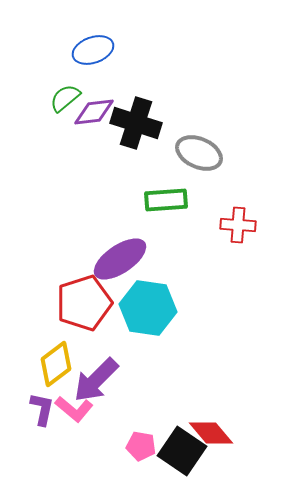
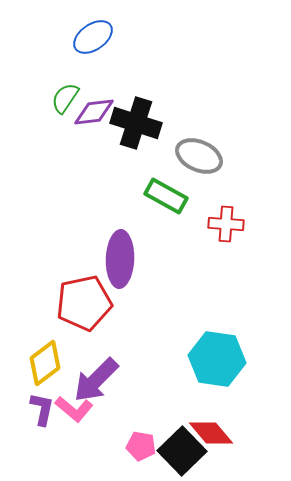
blue ellipse: moved 13 px up; rotated 15 degrees counterclockwise
green semicircle: rotated 16 degrees counterclockwise
gray ellipse: moved 3 px down
green rectangle: moved 4 px up; rotated 33 degrees clockwise
red cross: moved 12 px left, 1 px up
purple ellipse: rotated 54 degrees counterclockwise
red pentagon: rotated 6 degrees clockwise
cyan hexagon: moved 69 px right, 51 px down
yellow diamond: moved 11 px left, 1 px up
black square: rotated 12 degrees clockwise
